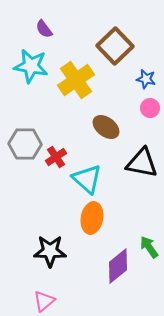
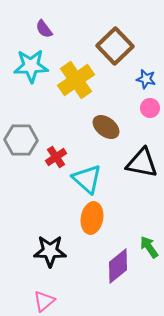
cyan star: rotated 12 degrees counterclockwise
gray hexagon: moved 4 px left, 4 px up
